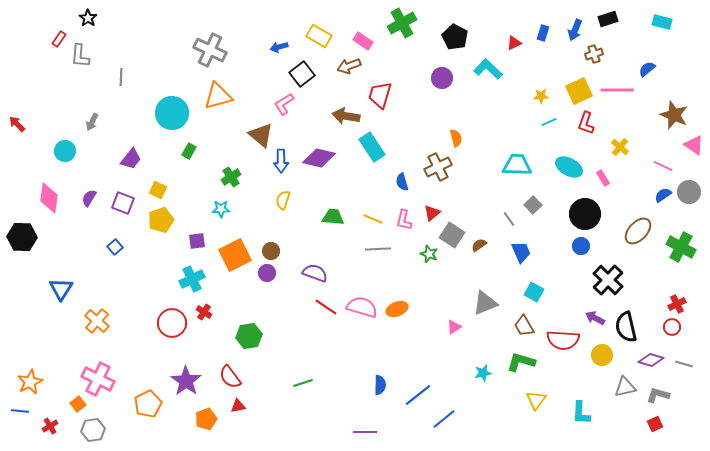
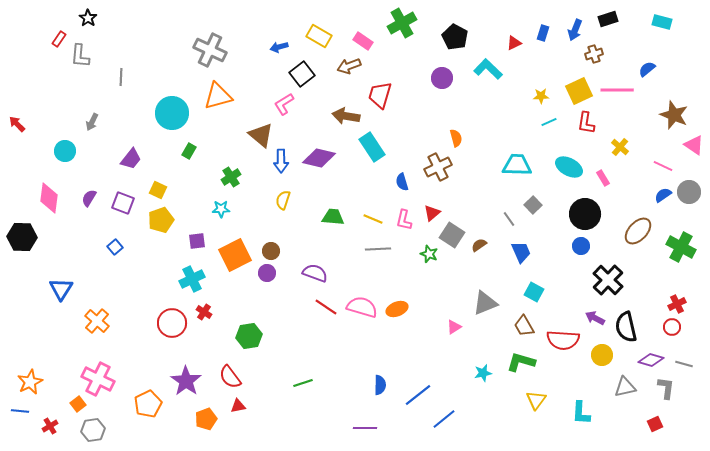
red L-shape at (586, 123): rotated 10 degrees counterclockwise
gray L-shape at (658, 395): moved 8 px right, 7 px up; rotated 80 degrees clockwise
purple line at (365, 432): moved 4 px up
